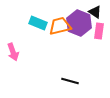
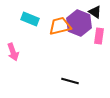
cyan rectangle: moved 8 px left, 4 px up
pink rectangle: moved 5 px down
